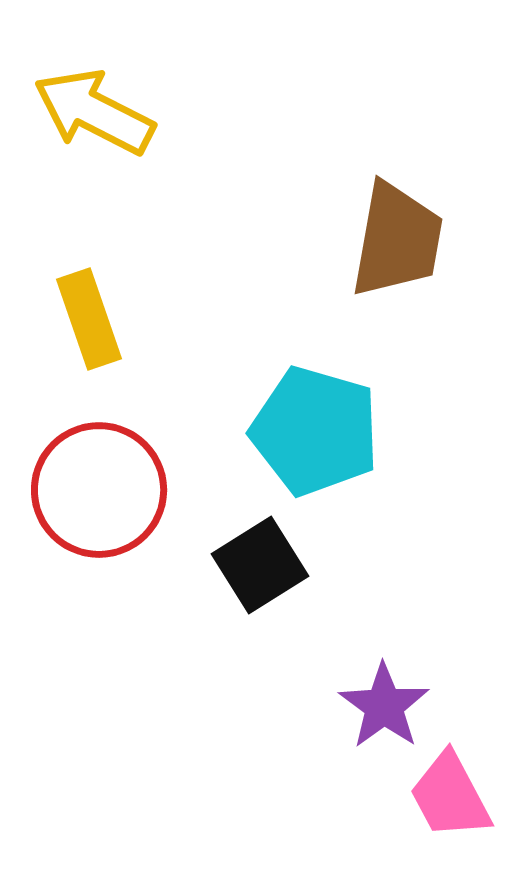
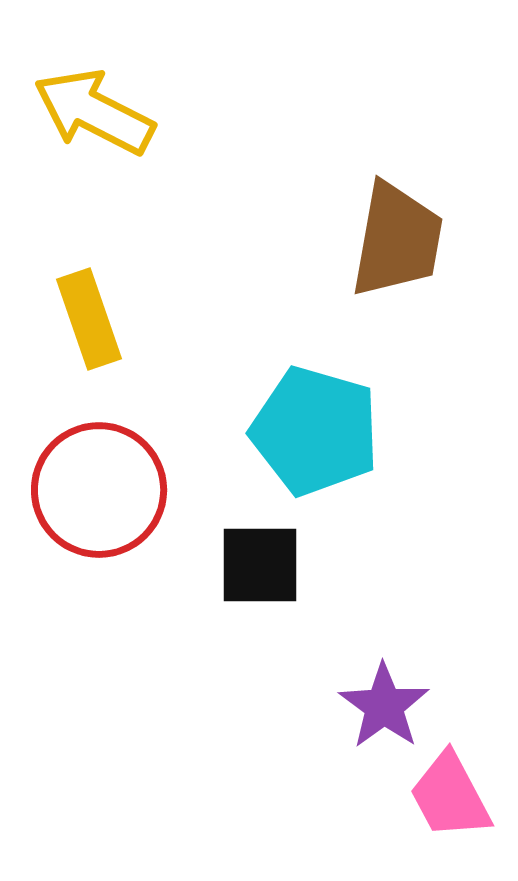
black square: rotated 32 degrees clockwise
